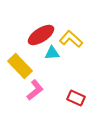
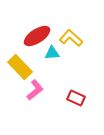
red ellipse: moved 4 px left, 1 px down
yellow L-shape: moved 1 px up
yellow rectangle: moved 1 px down
